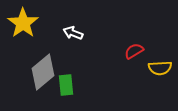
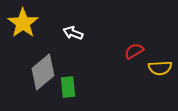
green rectangle: moved 2 px right, 2 px down
